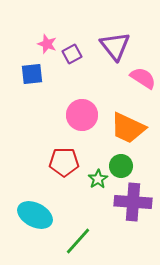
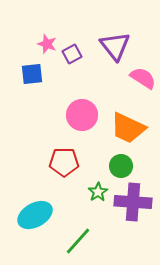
green star: moved 13 px down
cyan ellipse: rotated 56 degrees counterclockwise
